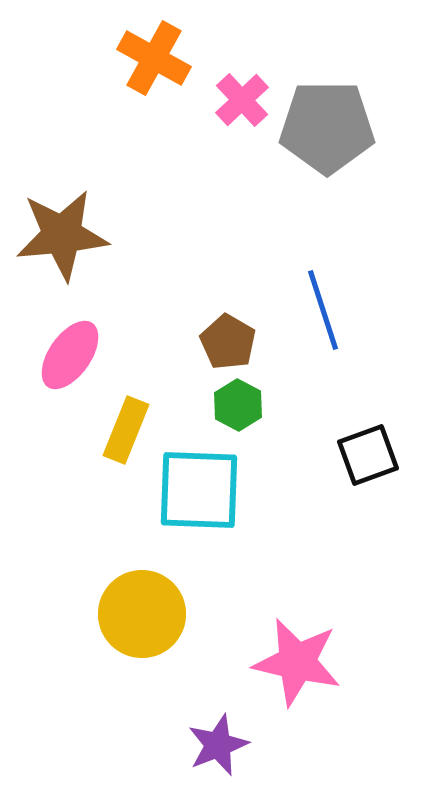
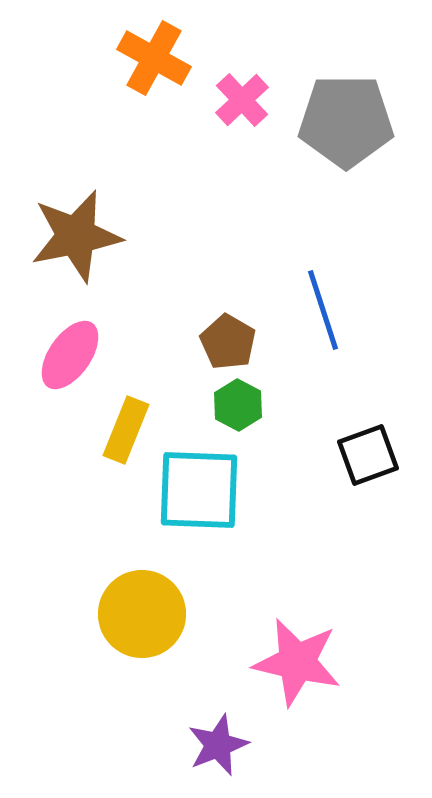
gray pentagon: moved 19 px right, 6 px up
brown star: moved 14 px right, 1 px down; rotated 6 degrees counterclockwise
